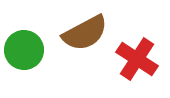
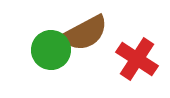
green circle: moved 27 px right
